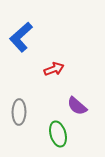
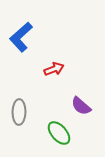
purple semicircle: moved 4 px right
green ellipse: moved 1 px right, 1 px up; rotated 25 degrees counterclockwise
